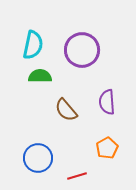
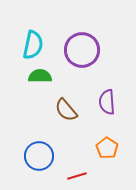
orange pentagon: rotated 10 degrees counterclockwise
blue circle: moved 1 px right, 2 px up
